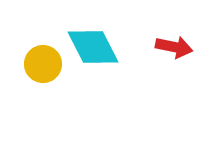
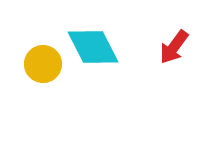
red arrow: rotated 114 degrees clockwise
